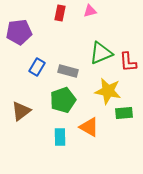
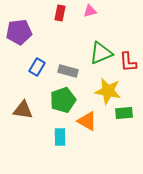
brown triangle: moved 2 px right, 1 px up; rotated 45 degrees clockwise
orange triangle: moved 2 px left, 6 px up
